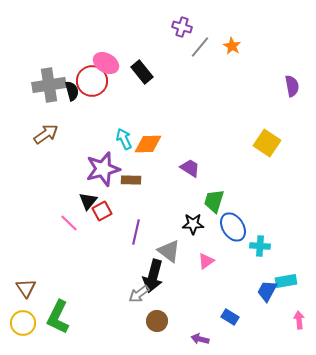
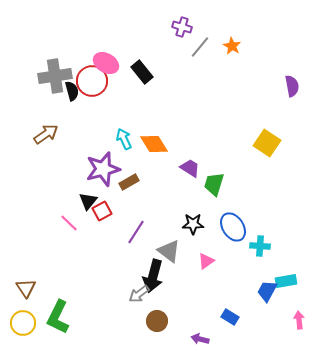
gray cross: moved 6 px right, 9 px up
orange diamond: moved 6 px right; rotated 60 degrees clockwise
brown rectangle: moved 2 px left, 2 px down; rotated 30 degrees counterclockwise
green trapezoid: moved 17 px up
purple line: rotated 20 degrees clockwise
